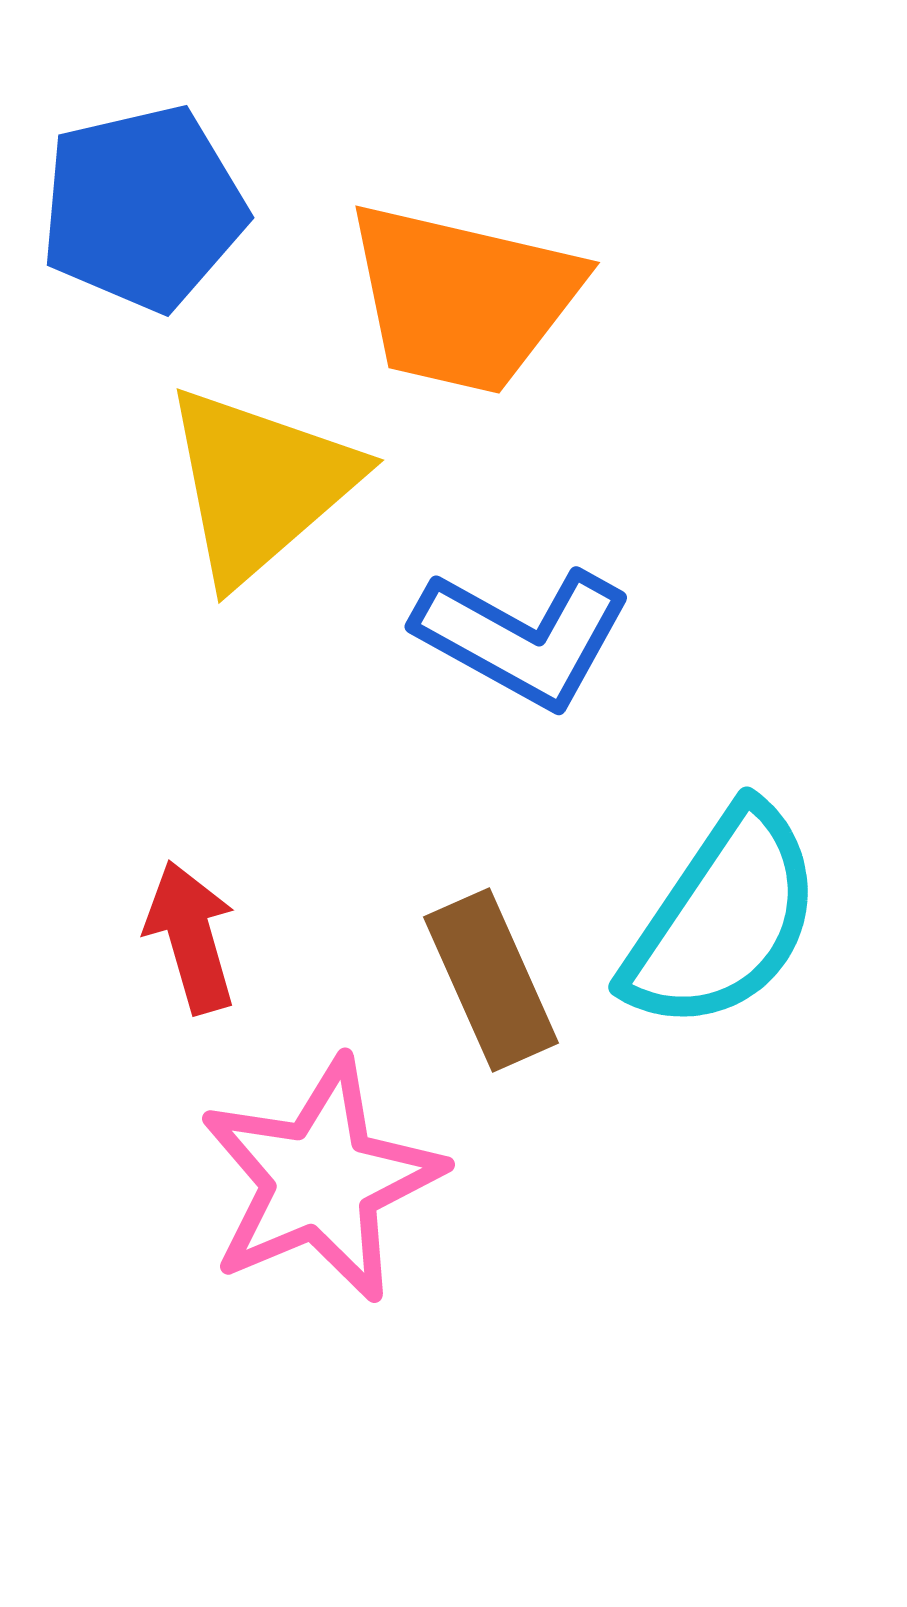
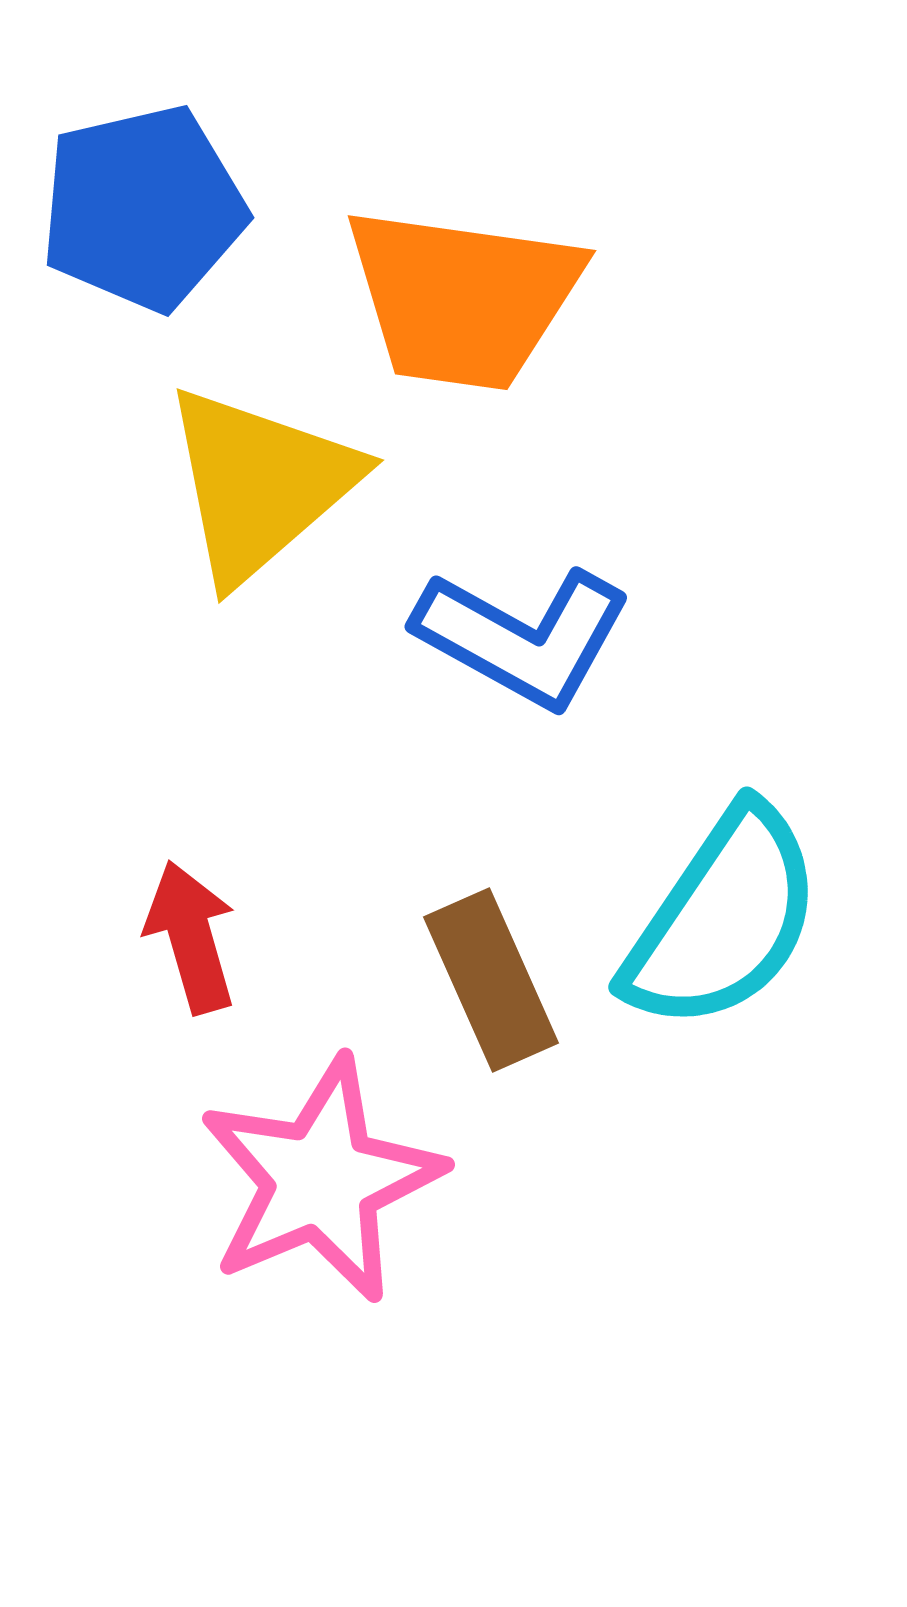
orange trapezoid: rotated 5 degrees counterclockwise
